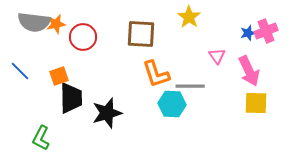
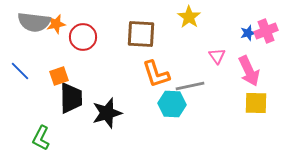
gray line: rotated 12 degrees counterclockwise
